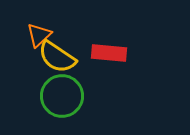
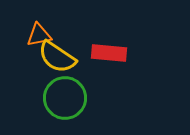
orange triangle: rotated 32 degrees clockwise
green circle: moved 3 px right, 2 px down
